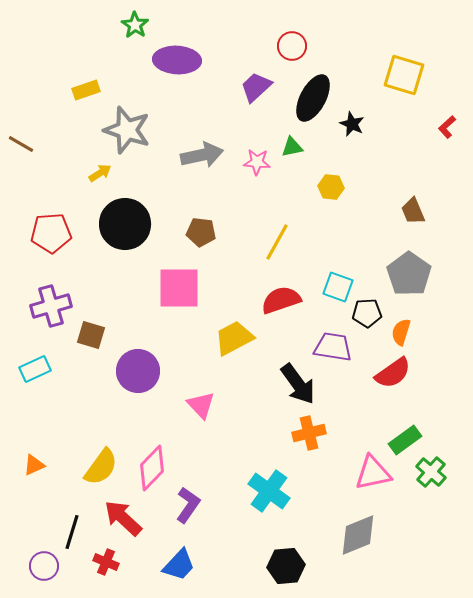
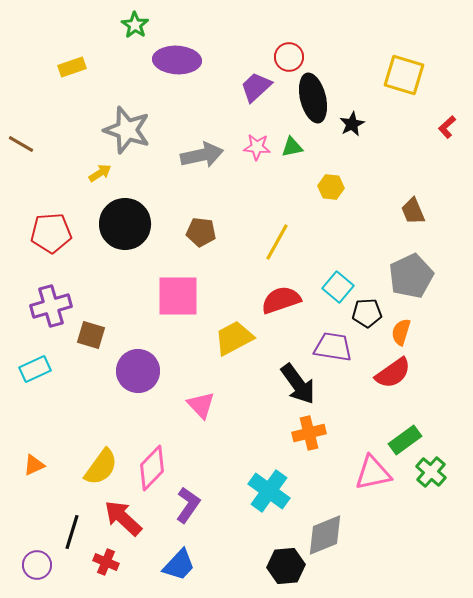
red circle at (292, 46): moved 3 px left, 11 px down
yellow rectangle at (86, 90): moved 14 px left, 23 px up
black ellipse at (313, 98): rotated 42 degrees counterclockwise
black star at (352, 124): rotated 20 degrees clockwise
pink star at (257, 162): moved 15 px up
gray pentagon at (409, 274): moved 2 px right, 2 px down; rotated 12 degrees clockwise
cyan square at (338, 287): rotated 20 degrees clockwise
pink square at (179, 288): moved 1 px left, 8 px down
gray diamond at (358, 535): moved 33 px left
purple circle at (44, 566): moved 7 px left, 1 px up
